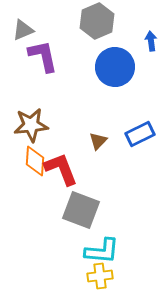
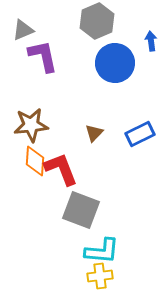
blue circle: moved 4 px up
brown triangle: moved 4 px left, 8 px up
